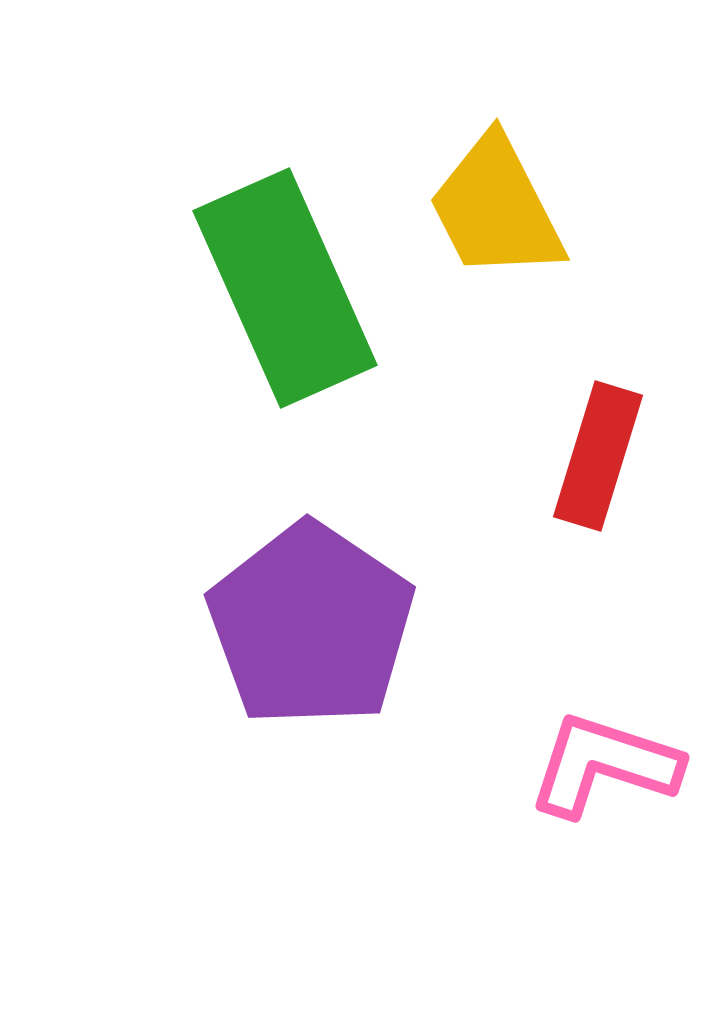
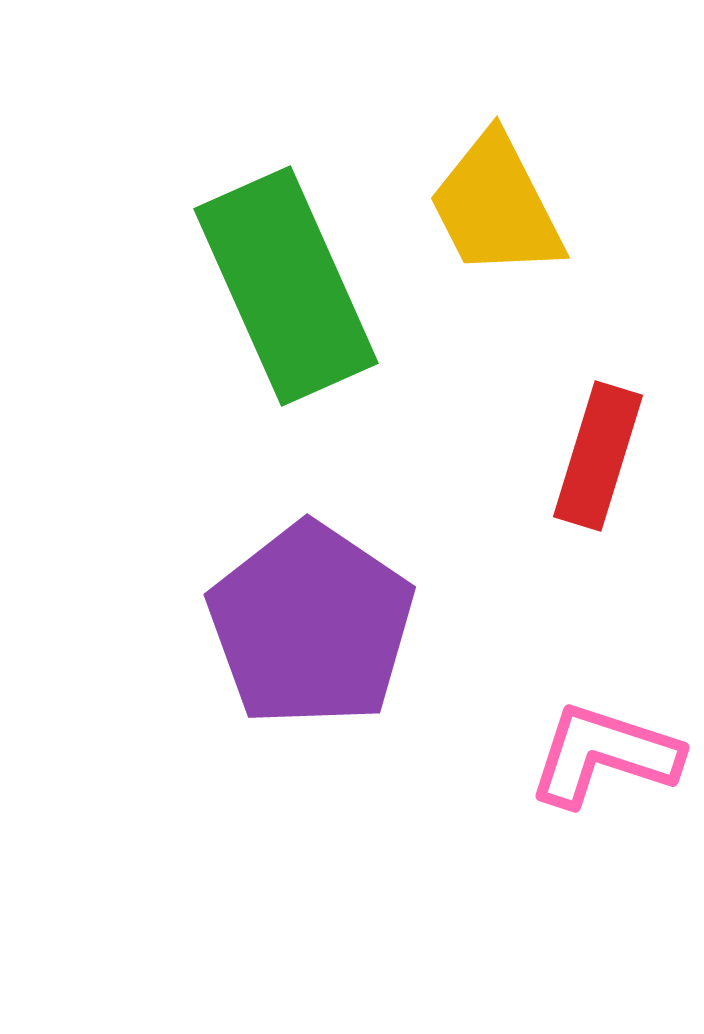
yellow trapezoid: moved 2 px up
green rectangle: moved 1 px right, 2 px up
pink L-shape: moved 10 px up
